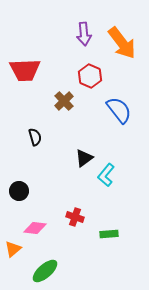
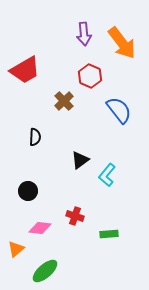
red trapezoid: rotated 28 degrees counterclockwise
black semicircle: rotated 18 degrees clockwise
black triangle: moved 4 px left, 2 px down
cyan L-shape: moved 1 px right
black circle: moved 9 px right
red cross: moved 1 px up
pink diamond: moved 5 px right
orange triangle: moved 3 px right
